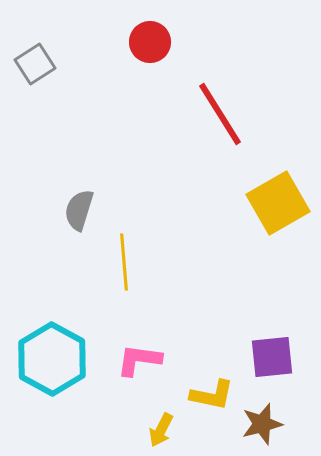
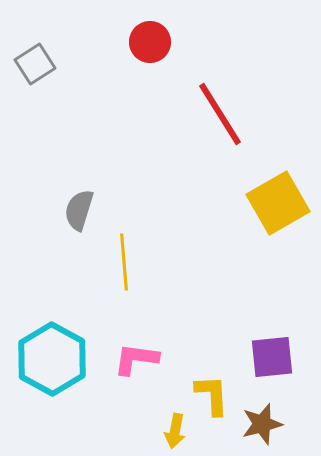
pink L-shape: moved 3 px left, 1 px up
yellow L-shape: rotated 105 degrees counterclockwise
yellow arrow: moved 14 px right, 1 px down; rotated 16 degrees counterclockwise
